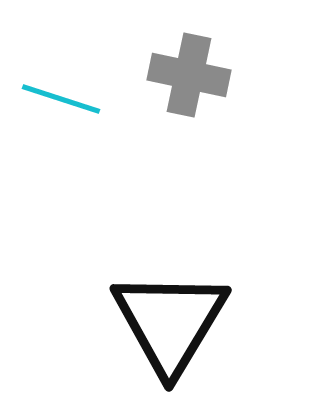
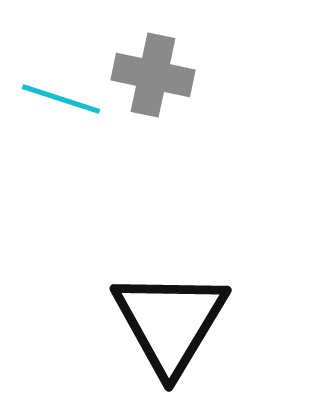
gray cross: moved 36 px left
